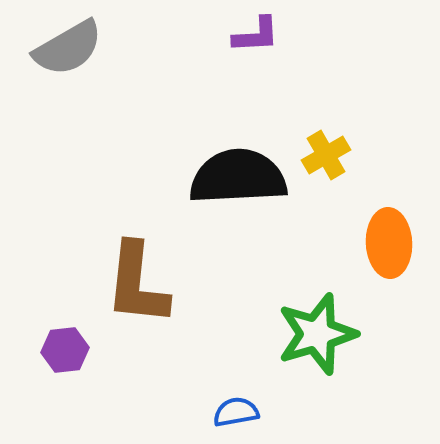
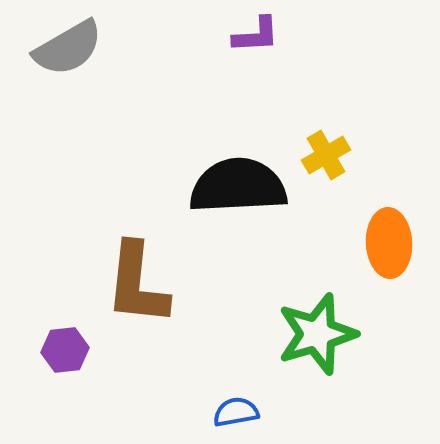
black semicircle: moved 9 px down
